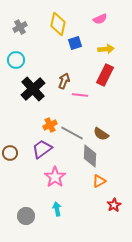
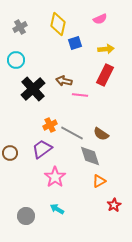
brown arrow: rotated 98 degrees counterclockwise
gray diamond: rotated 20 degrees counterclockwise
cyan arrow: rotated 48 degrees counterclockwise
